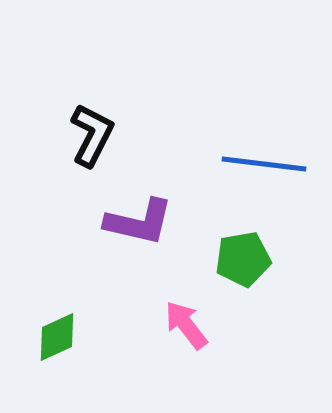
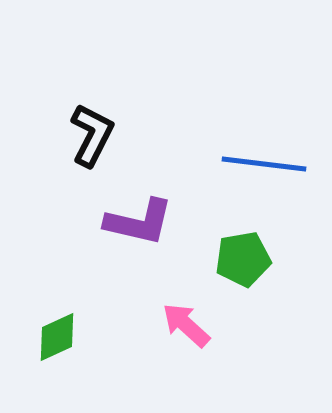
pink arrow: rotated 10 degrees counterclockwise
